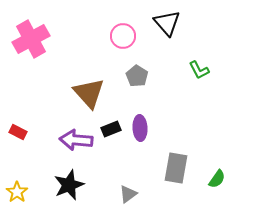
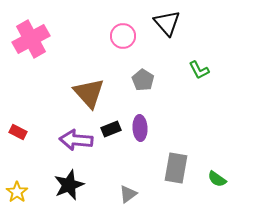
gray pentagon: moved 6 px right, 4 px down
green semicircle: rotated 90 degrees clockwise
